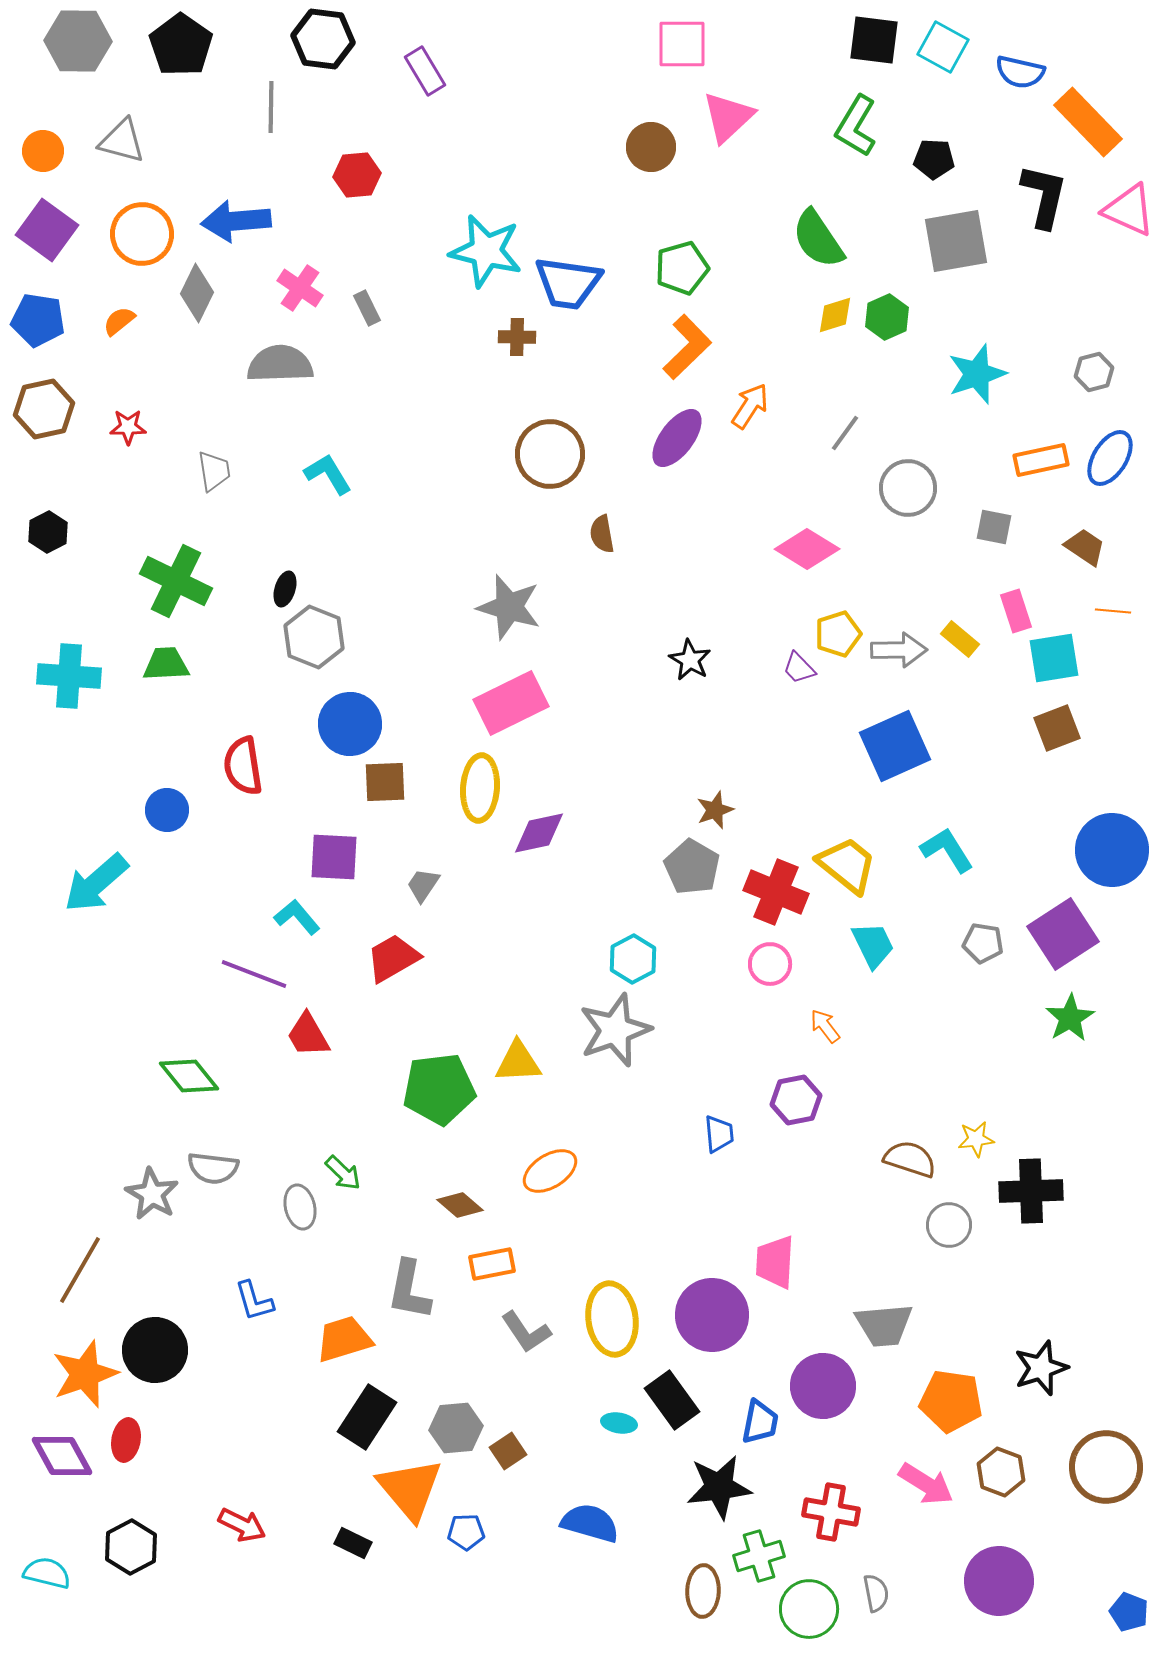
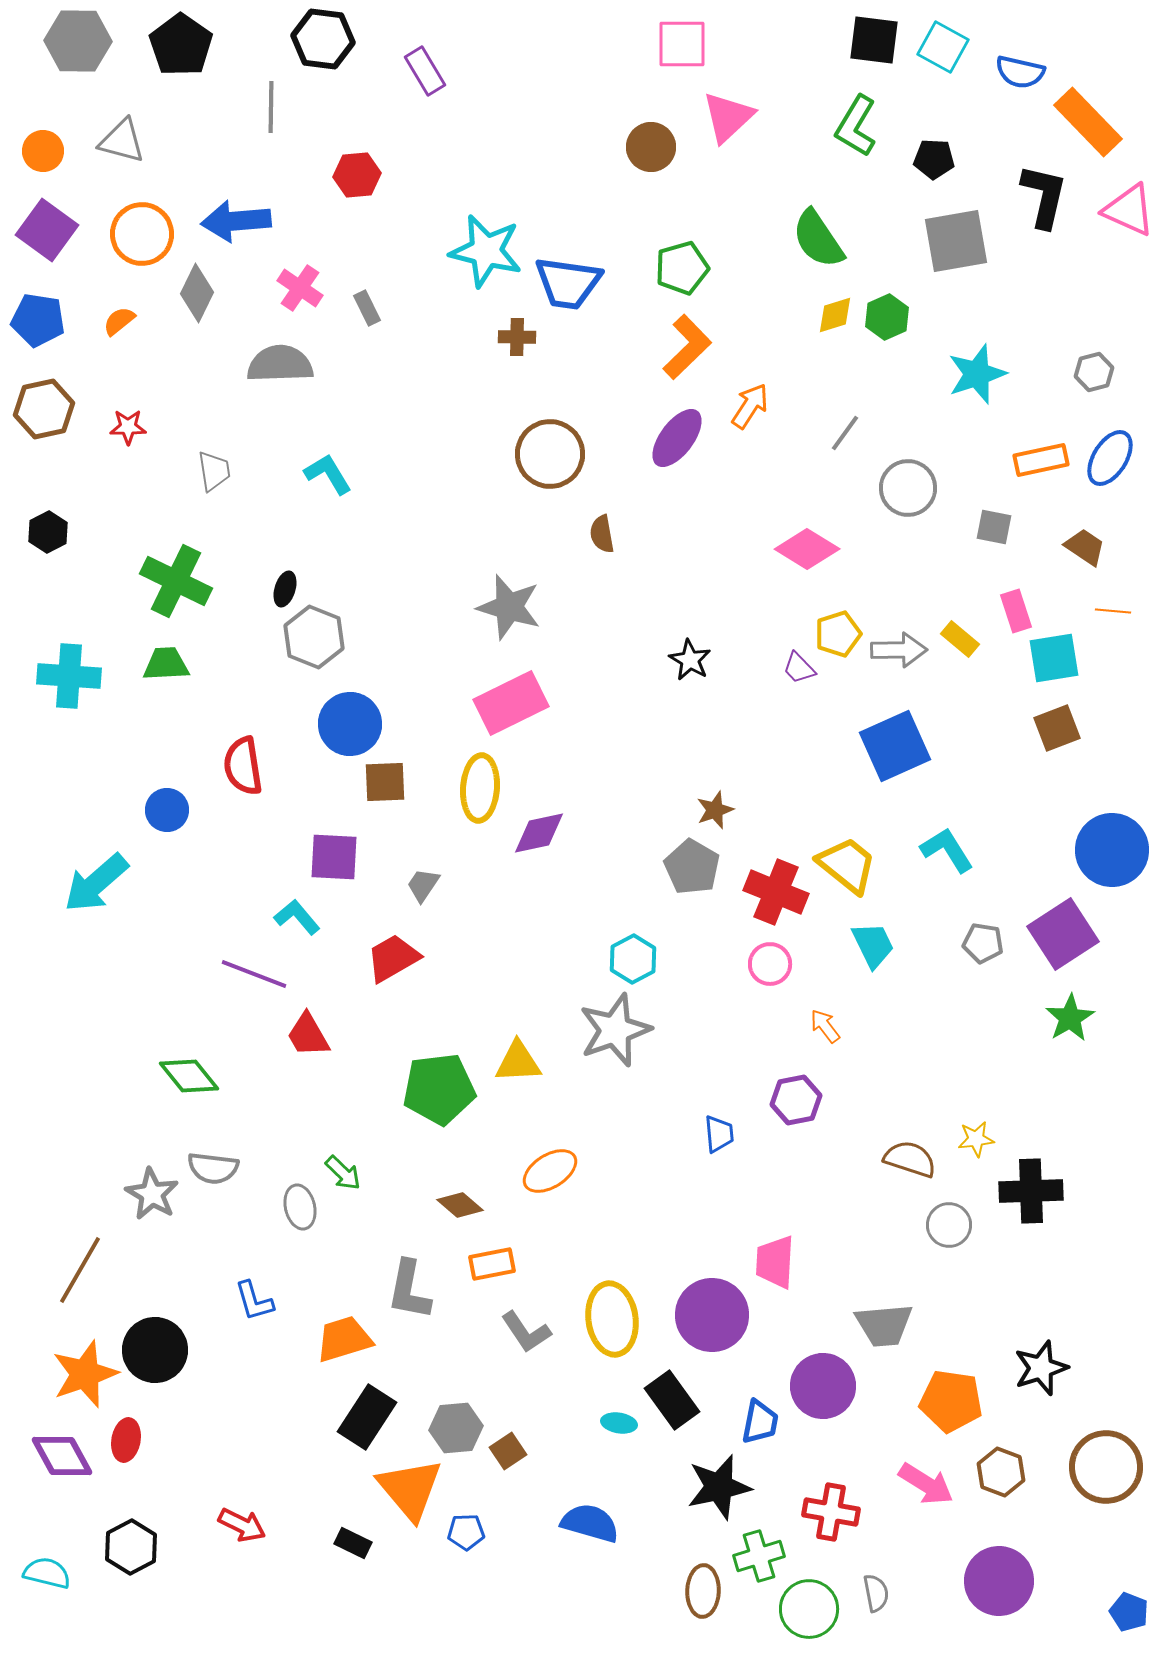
black star at (719, 1487): rotated 6 degrees counterclockwise
